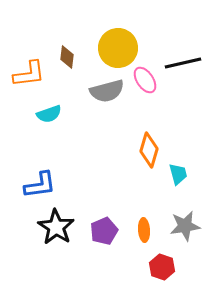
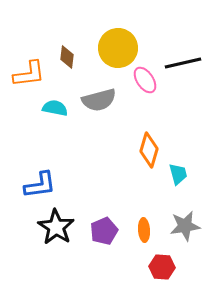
gray semicircle: moved 8 px left, 9 px down
cyan semicircle: moved 6 px right, 6 px up; rotated 150 degrees counterclockwise
red hexagon: rotated 15 degrees counterclockwise
